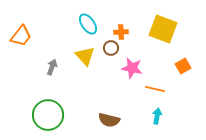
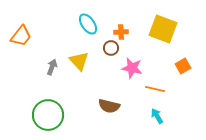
yellow triangle: moved 6 px left, 5 px down
cyan arrow: rotated 42 degrees counterclockwise
brown semicircle: moved 14 px up
